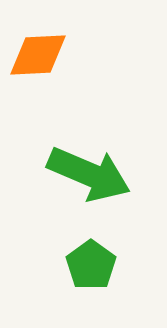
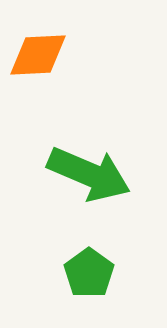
green pentagon: moved 2 px left, 8 px down
